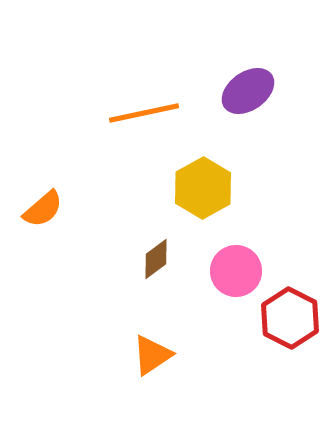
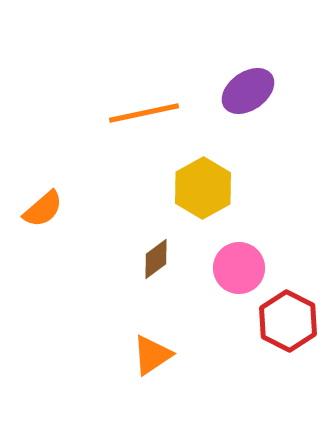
pink circle: moved 3 px right, 3 px up
red hexagon: moved 2 px left, 3 px down
